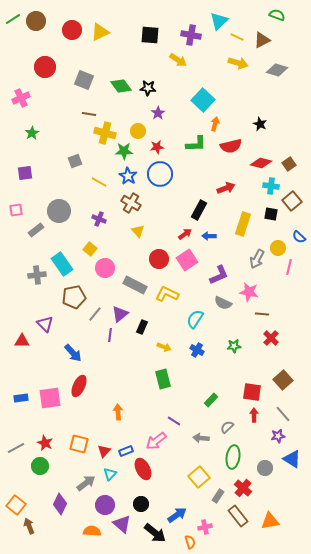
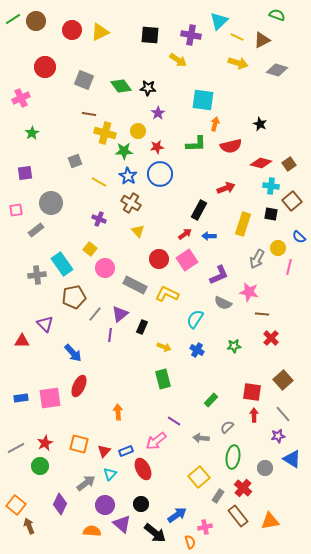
cyan square at (203, 100): rotated 35 degrees counterclockwise
gray circle at (59, 211): moved 8 px left, 8 px up
red star at (45, 443): rotated 21 degrees clockwise
